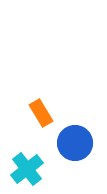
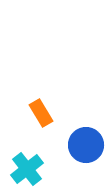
blue circle: moved 11 px right, 2 px down
